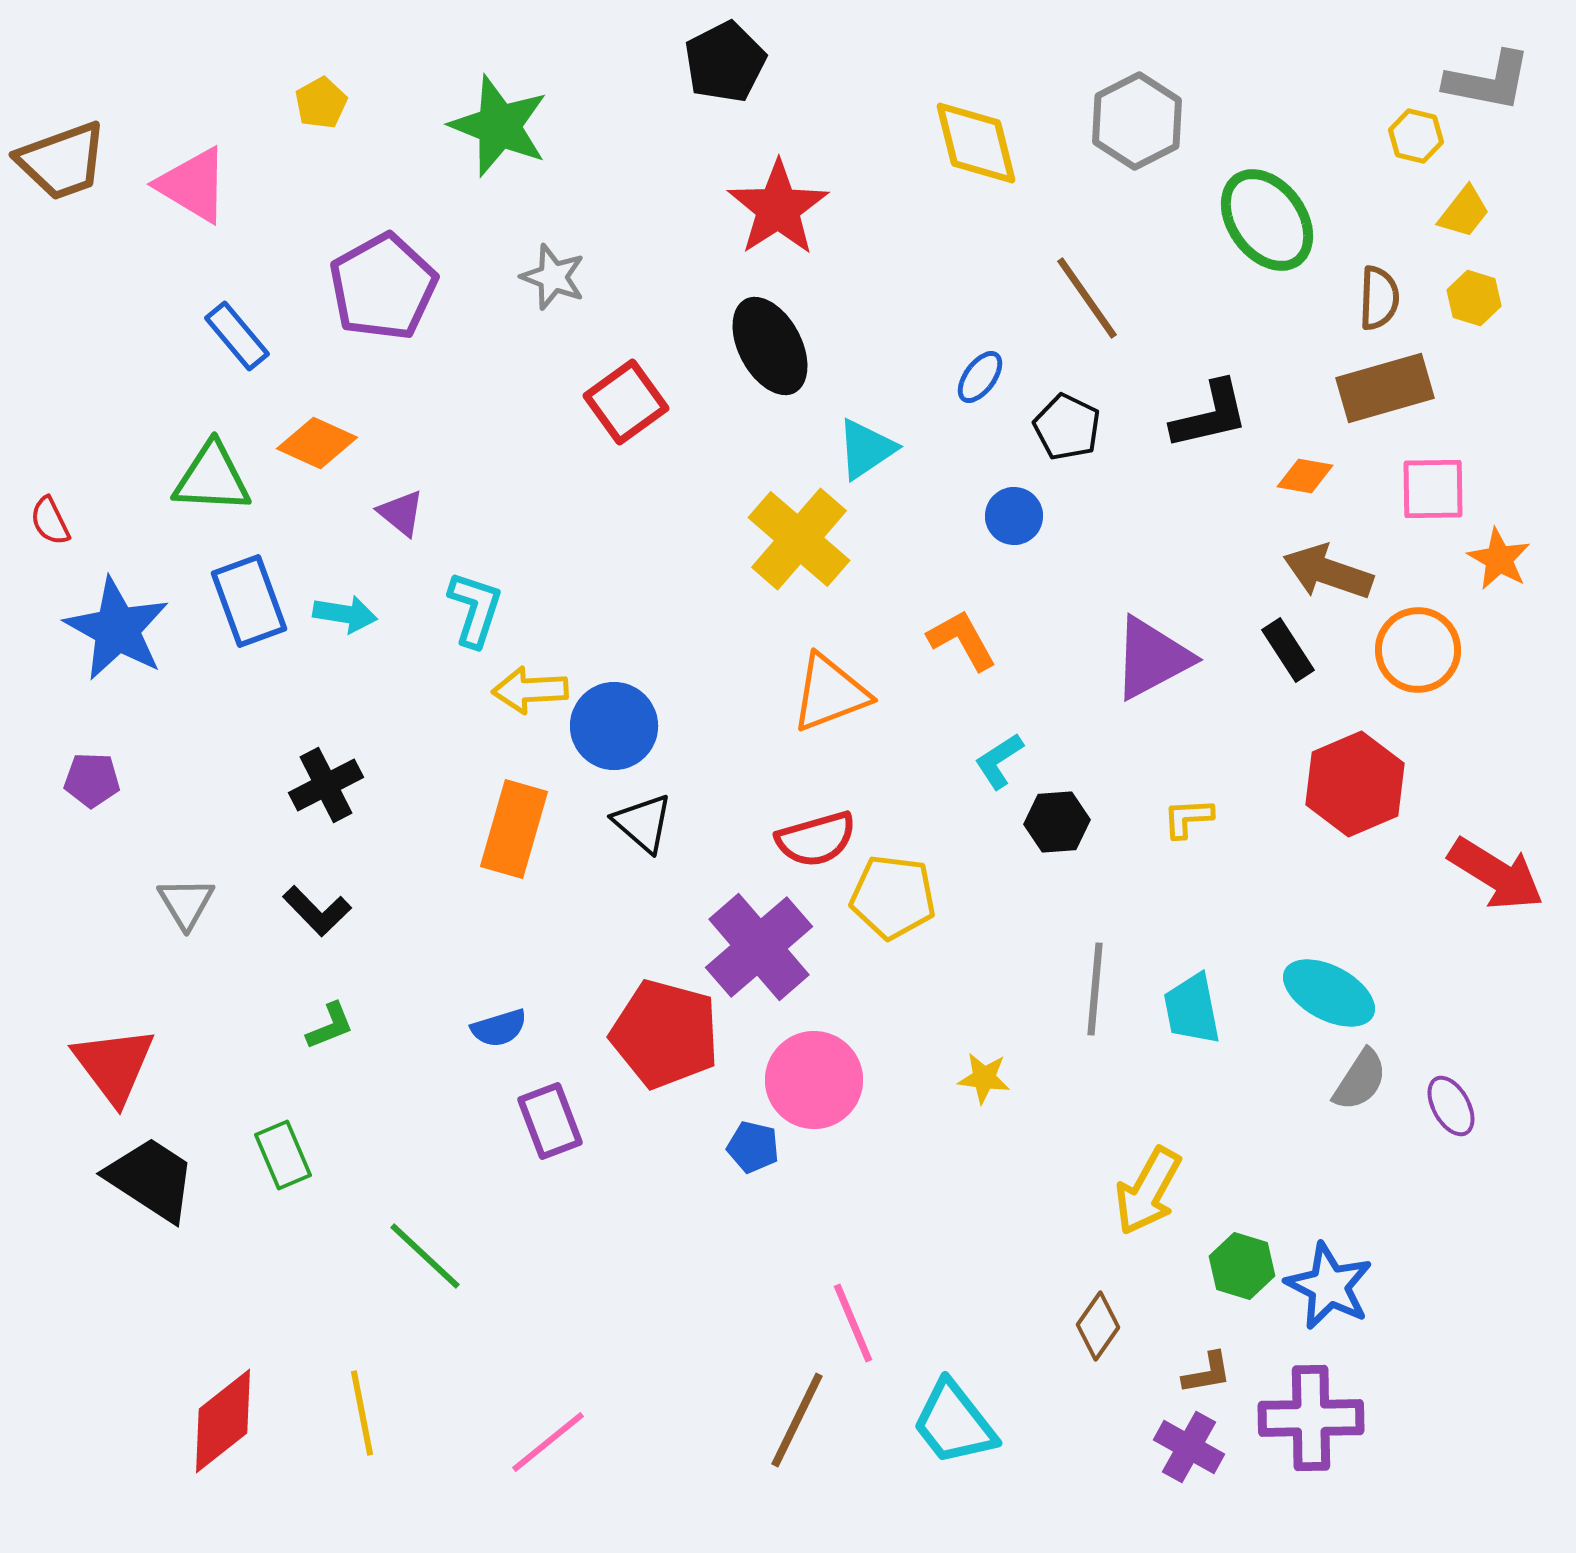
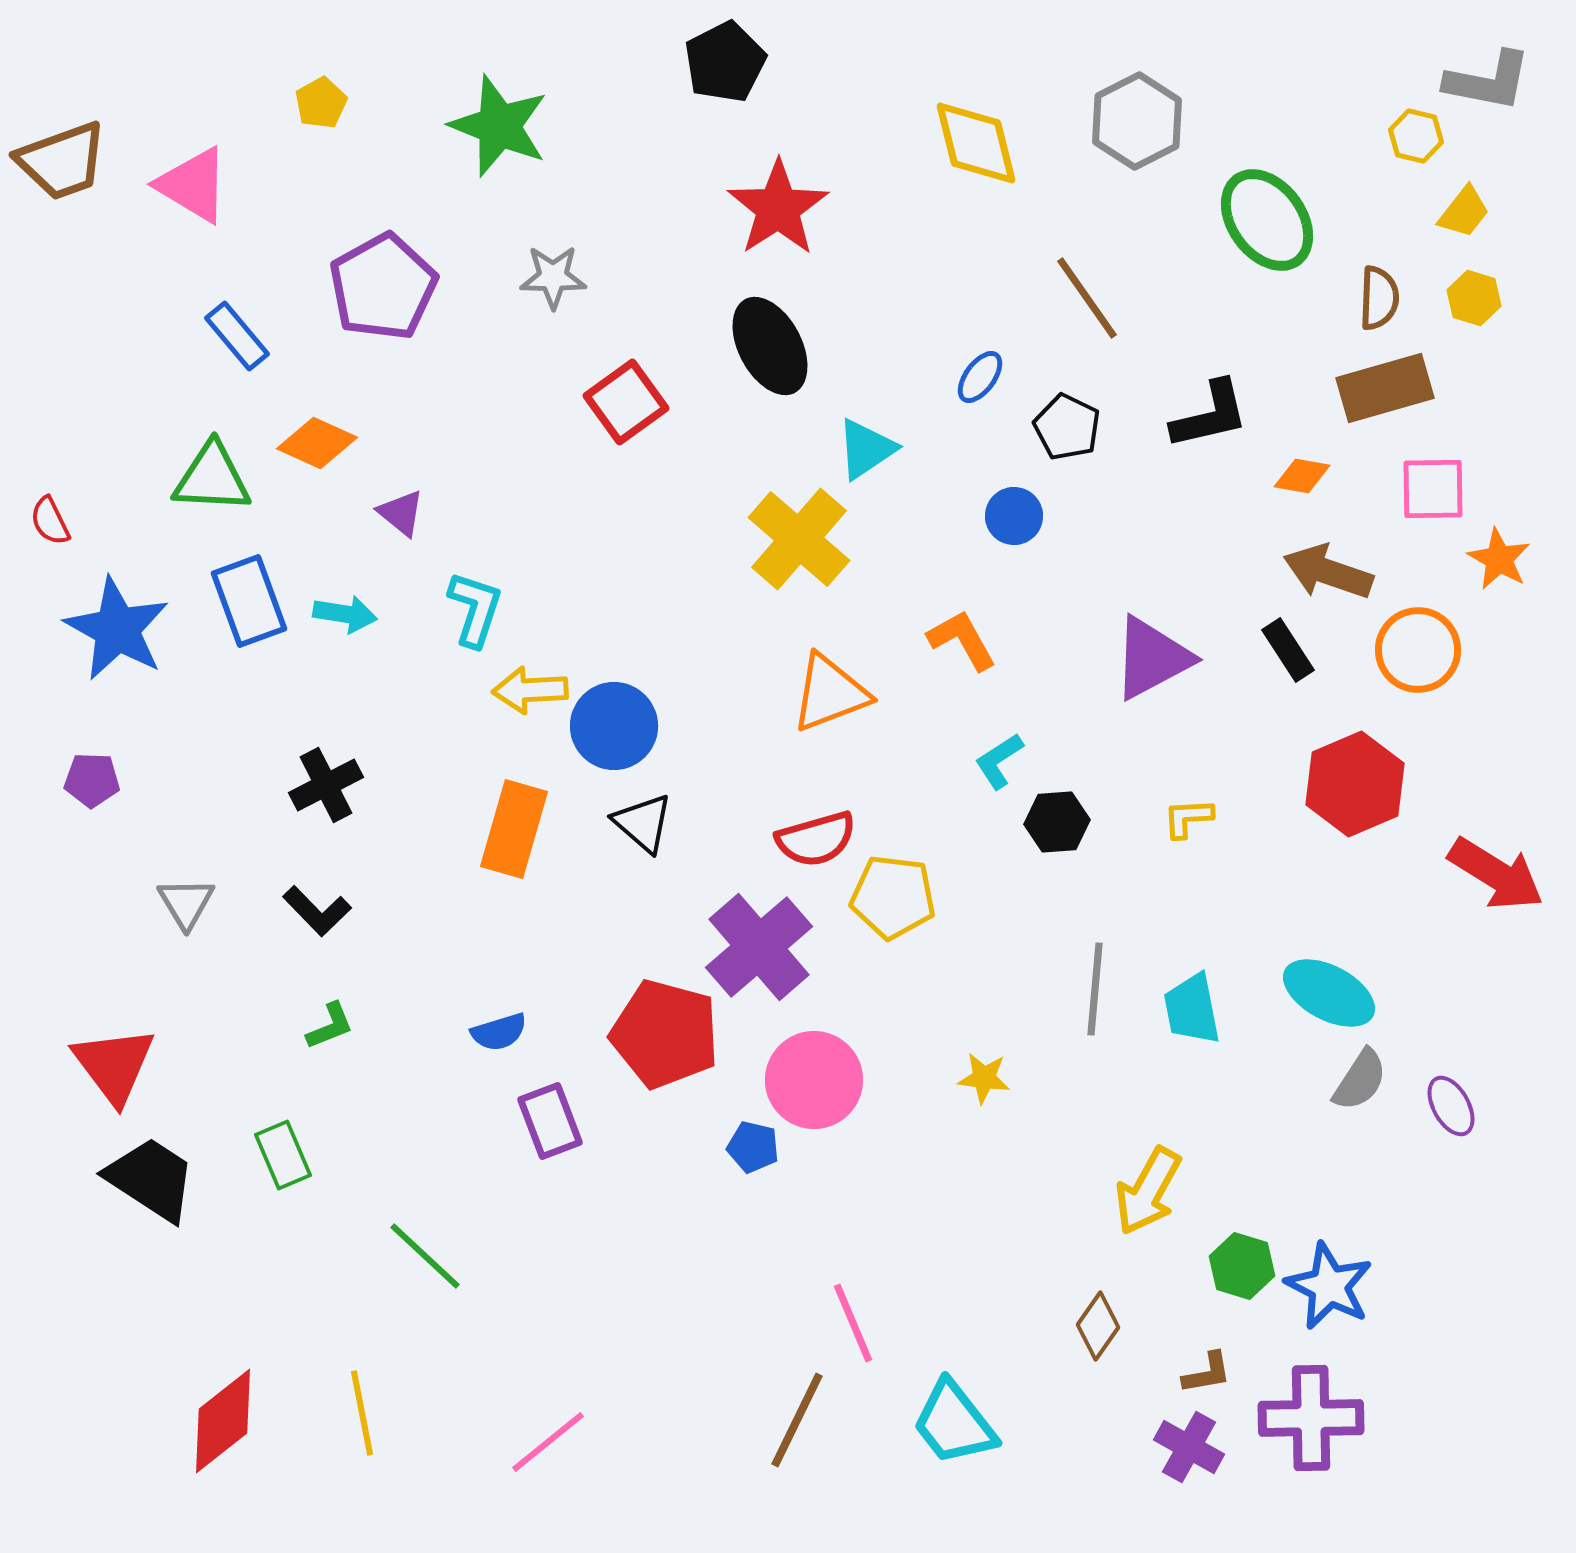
gray star at (553, 277): rotated 20 degrees counterclockwise
orange diamond at (1305, 476): moved 3 px left
blue semicircle at (499, 1028): moved 4 px down
